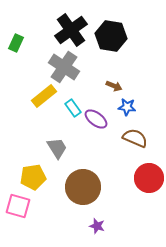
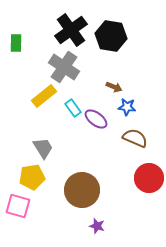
green rectangle: rotated 24 degrees counterclockwise
brown arrow: moved 1 px down
gray trapezoid: moved 14 px left
yellow pentagon: moved 1 px left
brown circle: moved 1 px left, 3 px down
